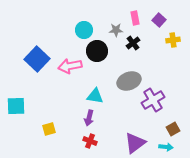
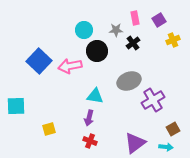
purple square: rotated 16 degrees clockwise
yellow cross: rotated 16 degrees counterclockwise
blue square: moved 2 px right, 2 px down
